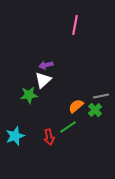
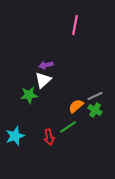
gray line: moved 6 px left; rotated 14 degrees counterclockwise
green cross: rotated 16 degrees counterclockwise
